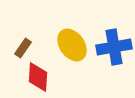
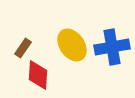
blue cross: moved 2 px left
red diamond: moved 2 px up
